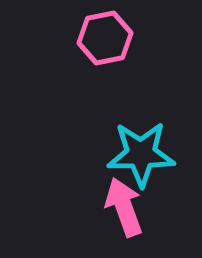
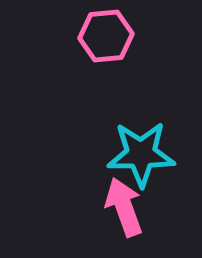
pink hexagon: moved 1 px right, 2 px up; rotated 6 degrees clockwise
